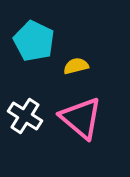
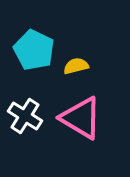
cyan pentagon: moved 9 px down
pink triangle: rotated 9 degrees counterclockwise
